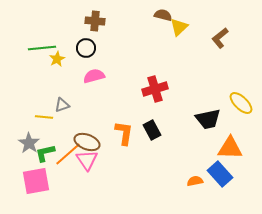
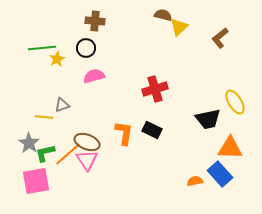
yellow ellipse: moved 6 px left, 1 px up; rotated 15 degrees clockwise
black rectangle: rotated 36 degrees counterclockwise
